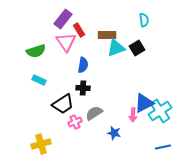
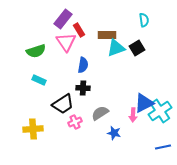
gray semicircle: moved 6 px right
yellow cross: moved 8 px left, 15 px up; rotated 12 degrees clockwise
